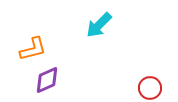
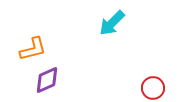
cyan arrow: moved 13 px right, 2 px up
red circle: moved 3 px right
